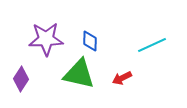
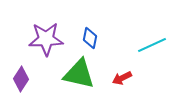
blue diamond: moved 3 px up; rotated 10 degrees clockwise
